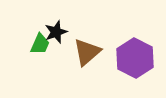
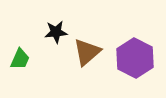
black star: rotated 15 degrees clockwise
green trapezoid: moved 20 px left, 15 px down
